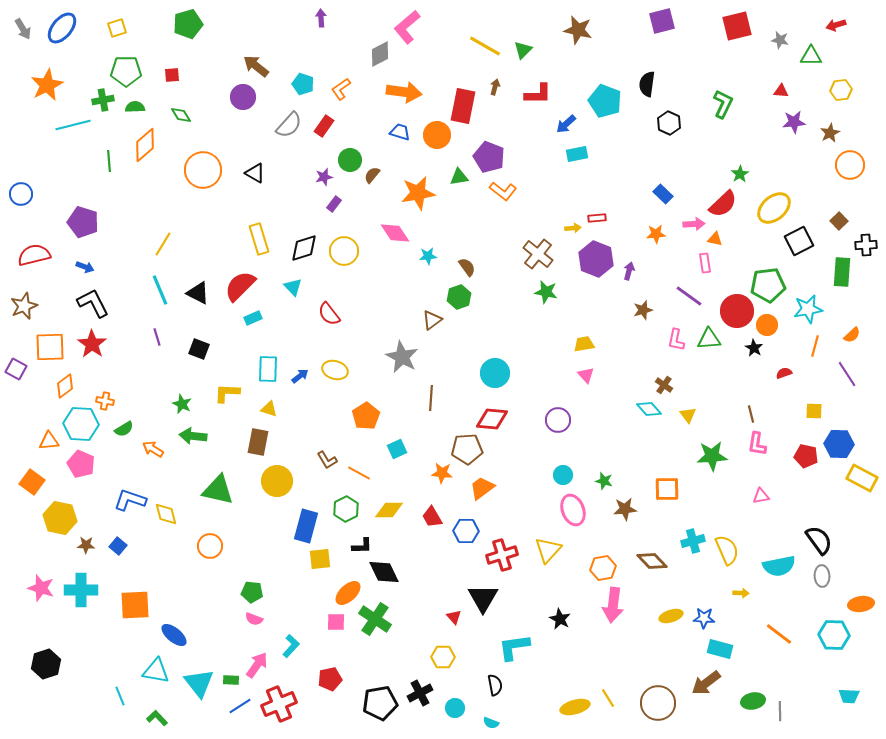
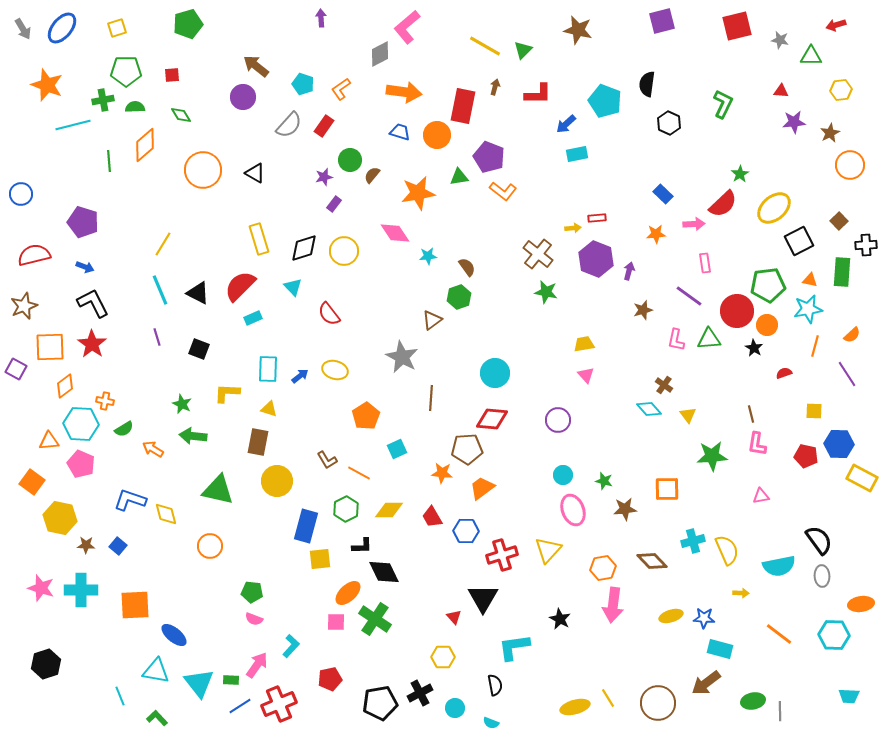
orange star at (47, 85): rotated 24 degrees counterclockwise
orange triangle at (715, 239): moved 95 px right, 41 px down
